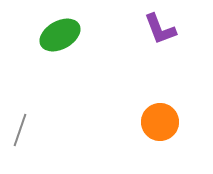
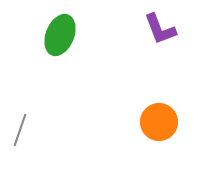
green ellipse: rotated 39 degrees counterclockwise
orange circle: moved 1 px left
